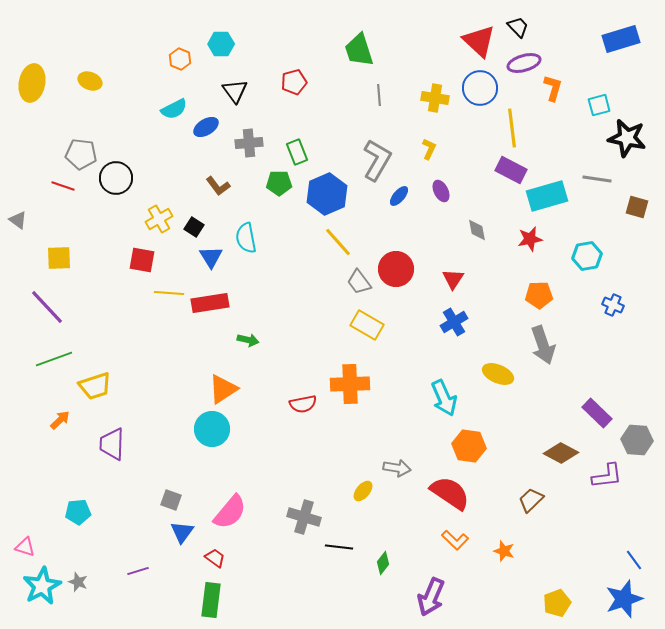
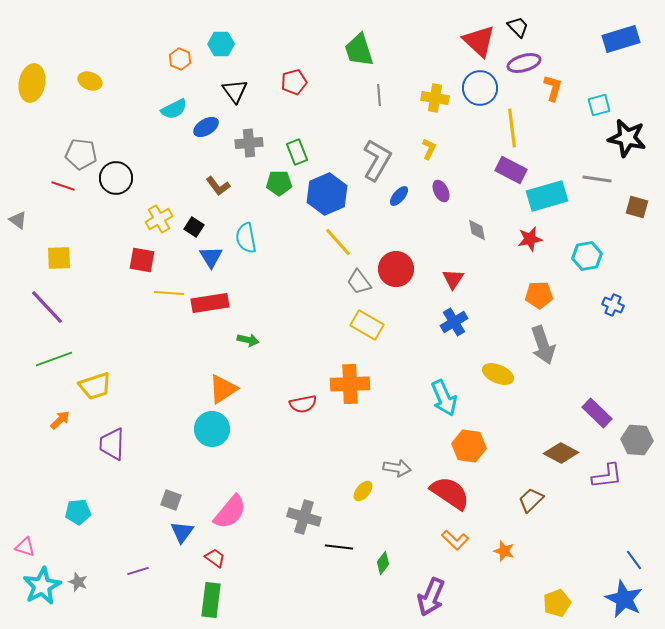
blue star at (624, 599): rotated 27 degrees counterclockwise
